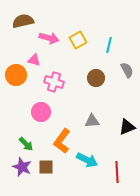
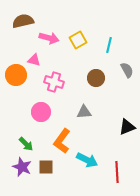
gray triangle: moved 8 px left, 9 px up
